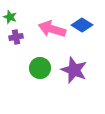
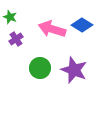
purple cross: moved 2 px down; rotated 24 degrees counterclockwise
